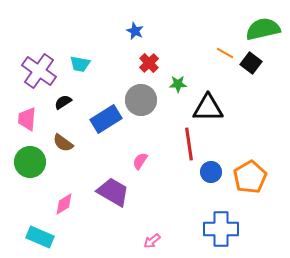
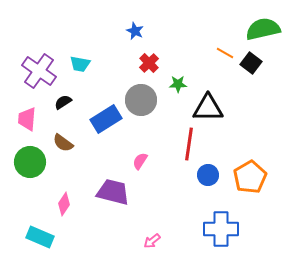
red line: rotated 16 degrees clockwise
blue circle: moved 3 px left, 3 px down
purple trapezoid: rotated 16 degrees counterclockwise
pink diamond: rotated 25 degrees counterclockwise
